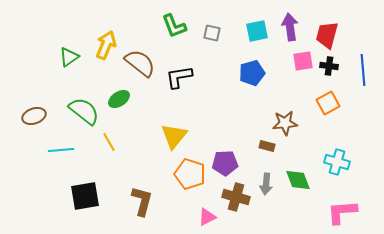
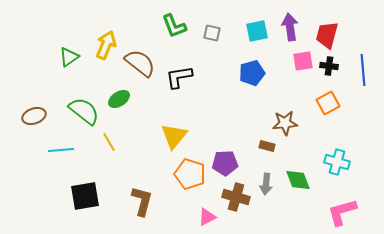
pink L-shape: rotated 12 degrees counterclockwise
